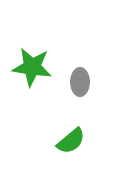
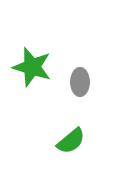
green star: rotated 9 degrees clockwise
